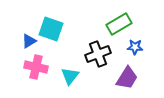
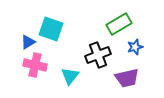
blue triangle: moved 1 px left, 1 px down
blue star: rotated 21 degrees counterclockwise
black cross: moved 1 px down
pink cross: moved 1 px left, 2 px up
purple trapezoid: rotated 45 degrees clockwise
